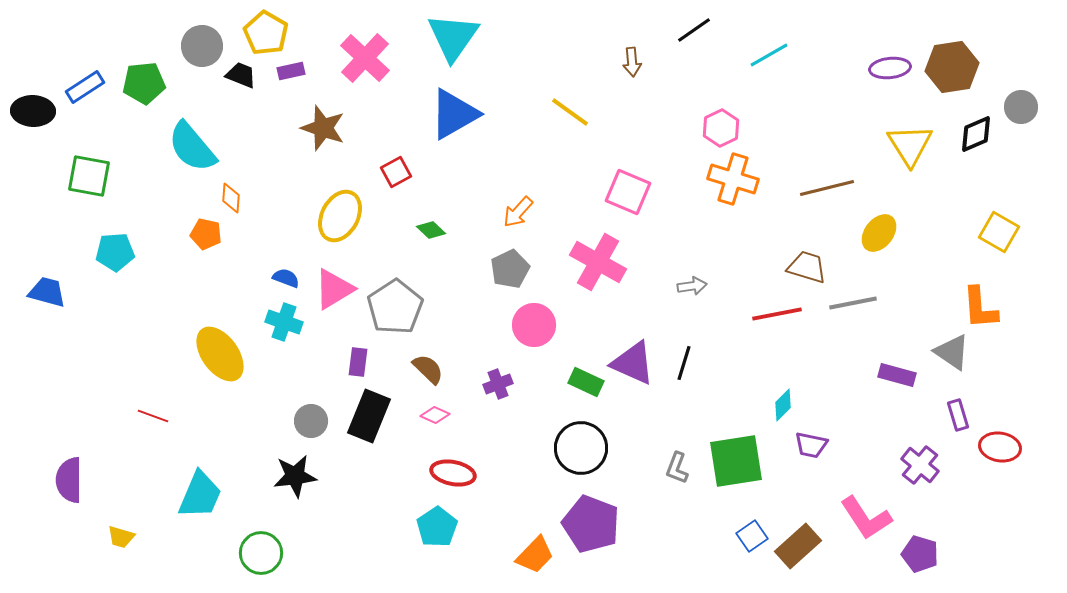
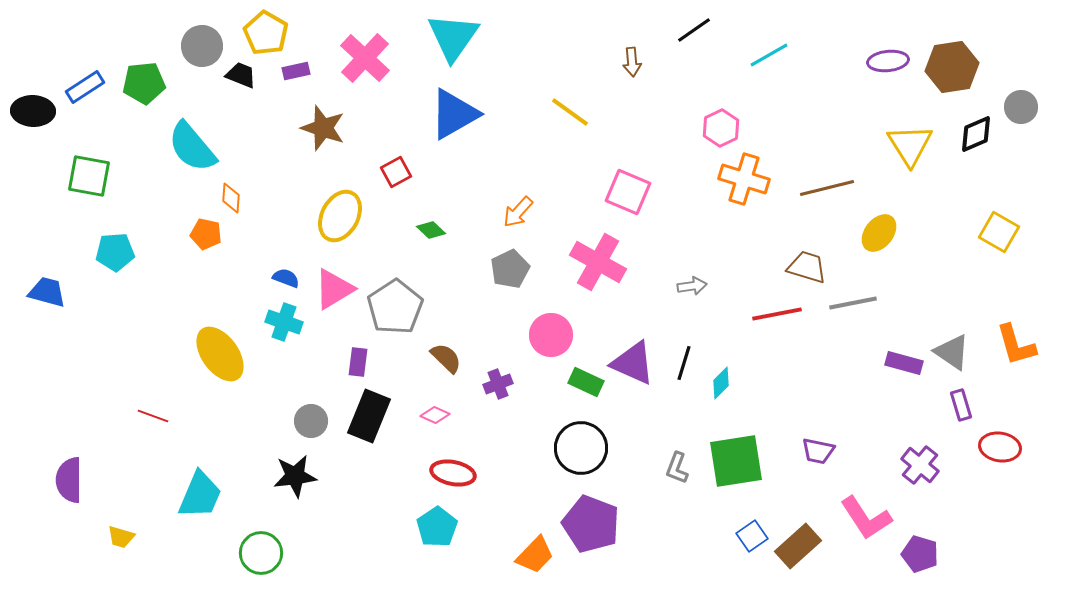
purple ellipse at (890, 68): moved 2 px left, 7 px up
purple rectangle at (291, 71): moved 5 px right
orange cross at (733, 179): moved 11 px right
orange L-shape at (980, 308): moved 36 px right, 37 px down; rotated 12 degrees counterclockwise
pink circle at (534, 325): moved 17 px right, 10 px down
brown semicircle at (428, 369): moved 18 px right, 11 px up
purple rectangle at (897, 375): moved 7 px right, 12 px up
cyan diamond at (783, 405): moved 62 px left, 22 px up
purple rectangle at (958, 415): moved 3 px right, 10 px up
purple trapezoid at (811, 445): moved 7 px right, 6 px down
